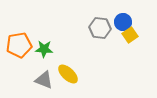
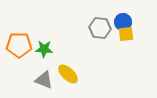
yellow square: moved 4 px left, 1 px up; rotated 28 degrees clockwise
orange pentagon: rotated 10 degrees clockwise
